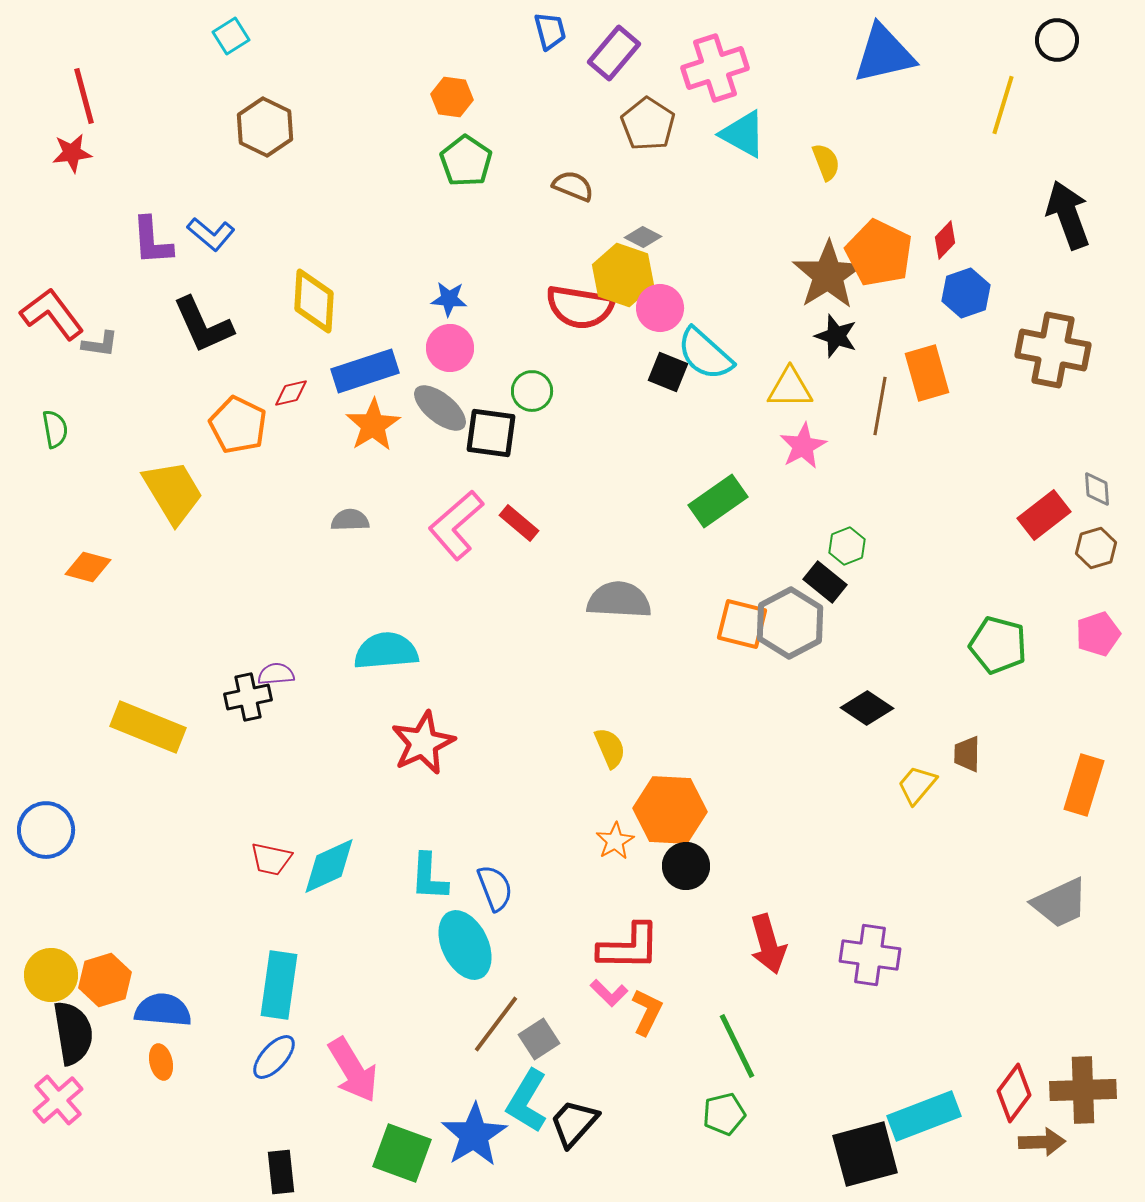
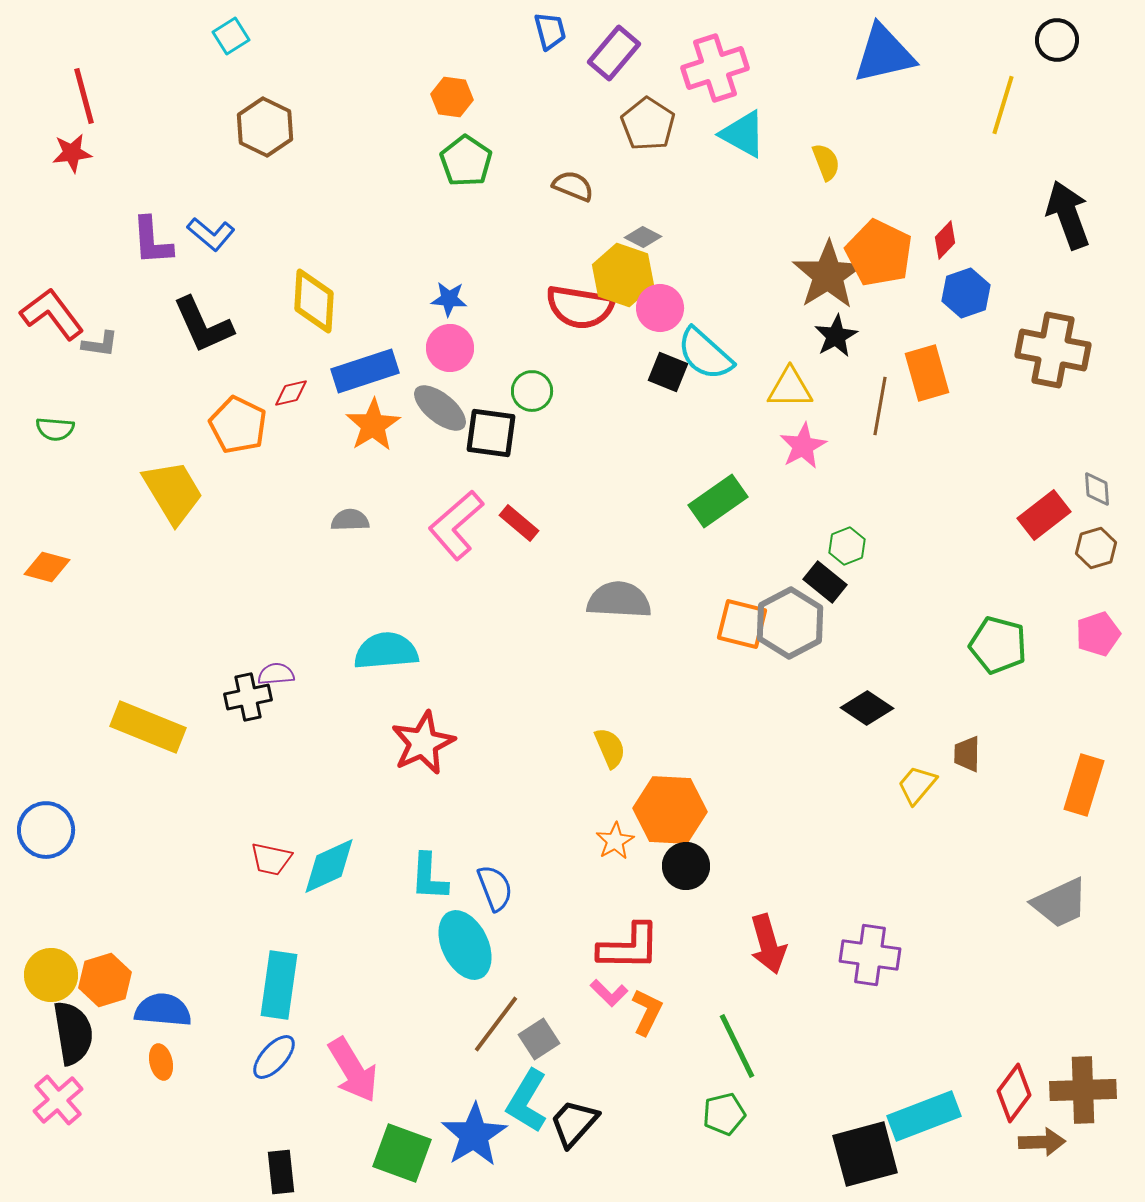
black star at (836, 336): rotated 24 degrees clockwise
green semicircle at (55, 429): rotated 105 degrees clockwise
orange diamond at (88, 567): moved 41 px left
